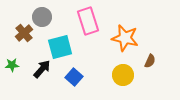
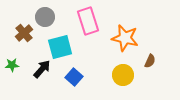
gray circle: moved 3 px right
